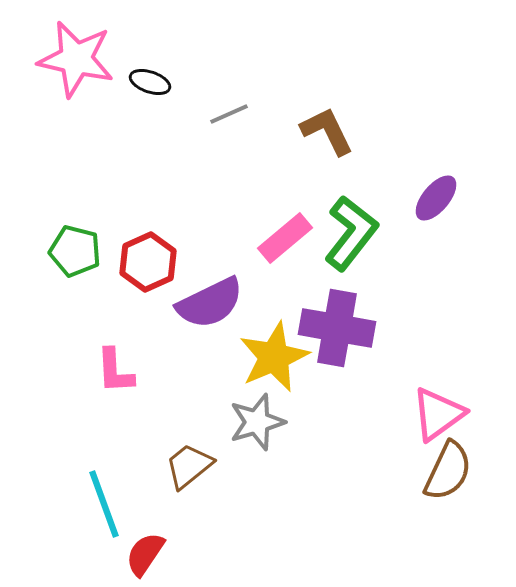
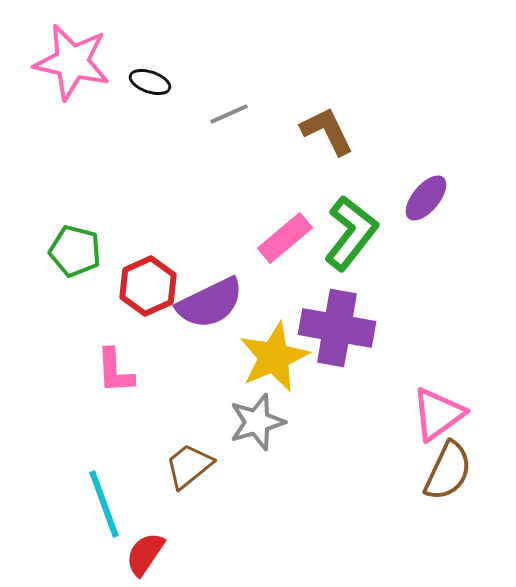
pink star: moved 4 px left, 3 px down
purple ellipse: moved 10 px left
red hexagon: moved 24 px down
